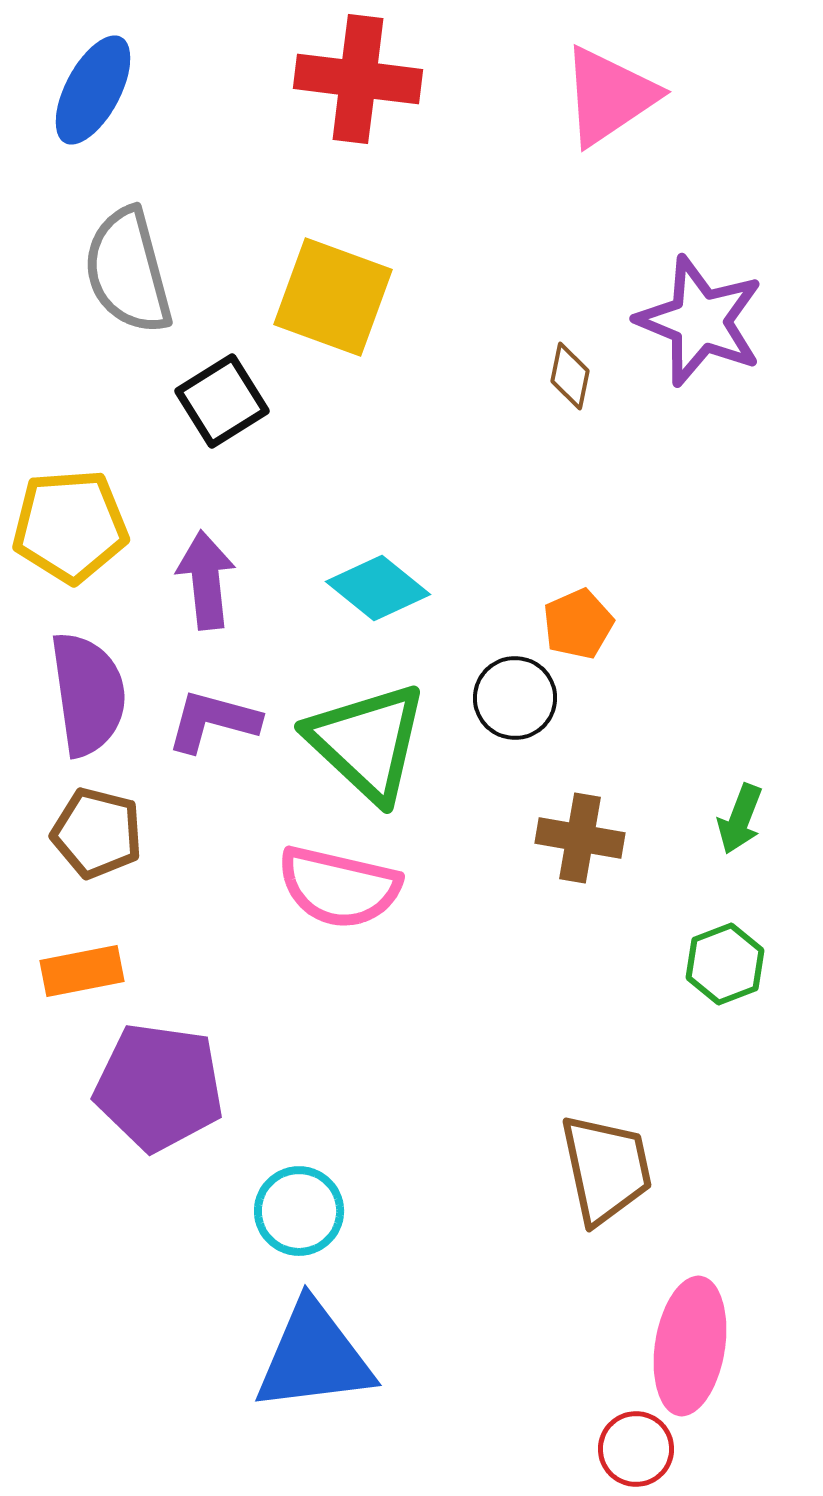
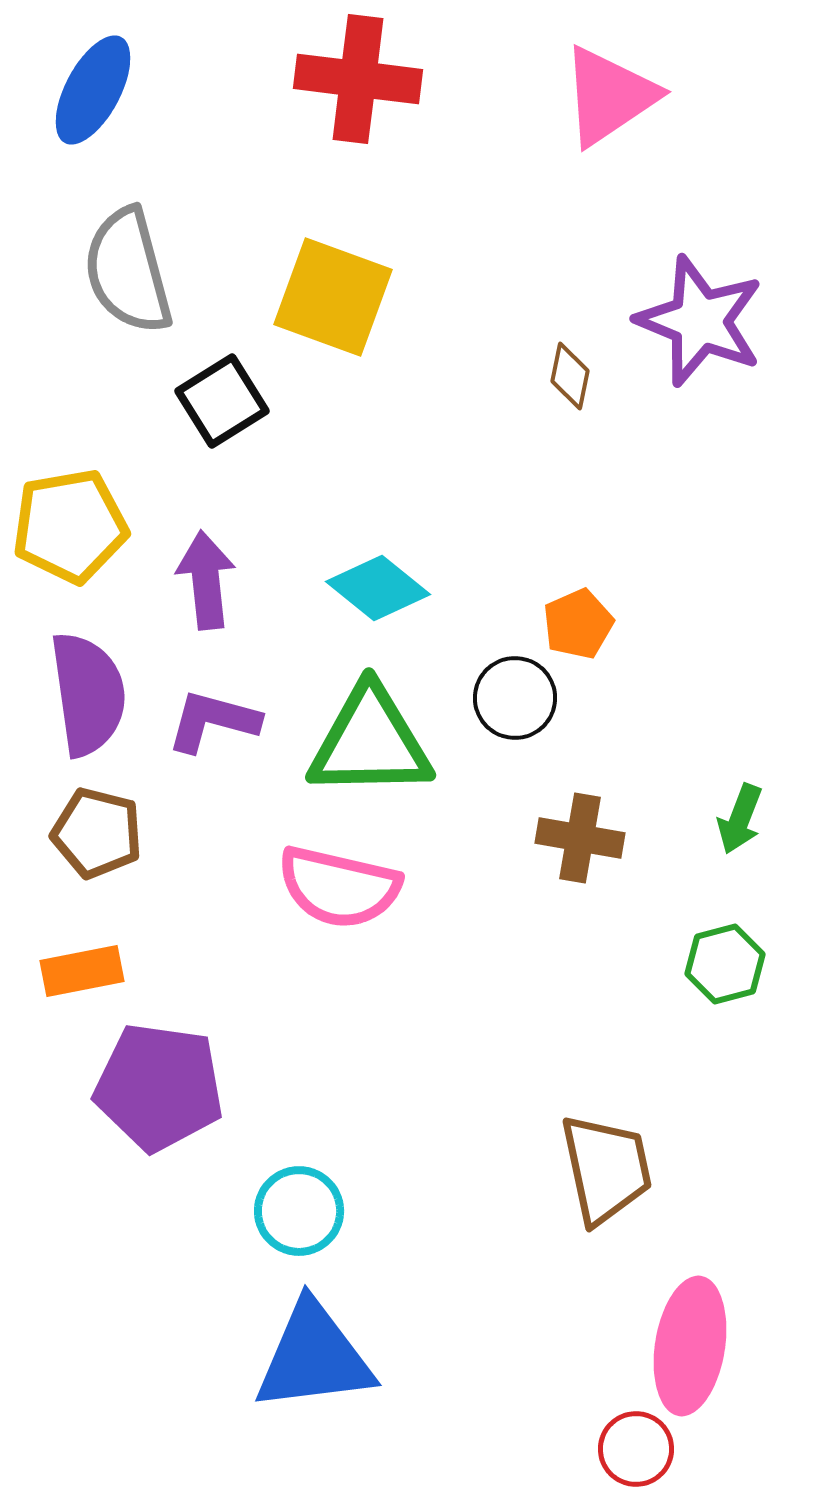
yellow pentagon: rotated 6 degrees counterclockwise
green triangle: moved 3 px right; rotated 44 degrees counterclockwise
green hexagon: rotated 6 degrees clockwise
